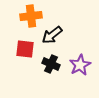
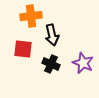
black arrow: rotated 65 degrees counterclockwise
red square: moved 2 px left
purple star: moved 3 px right, 2 px up; rotated 20 degrees counterclockwise
